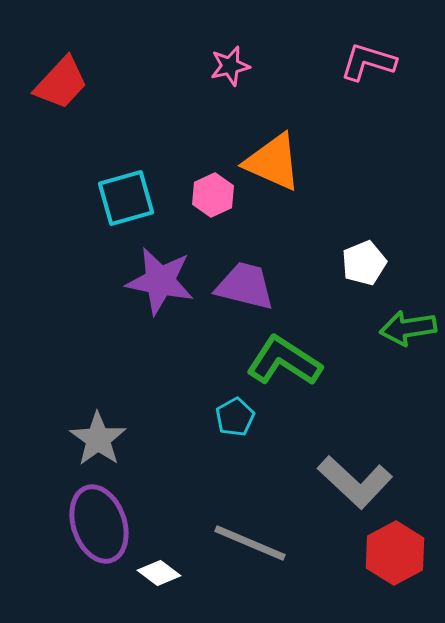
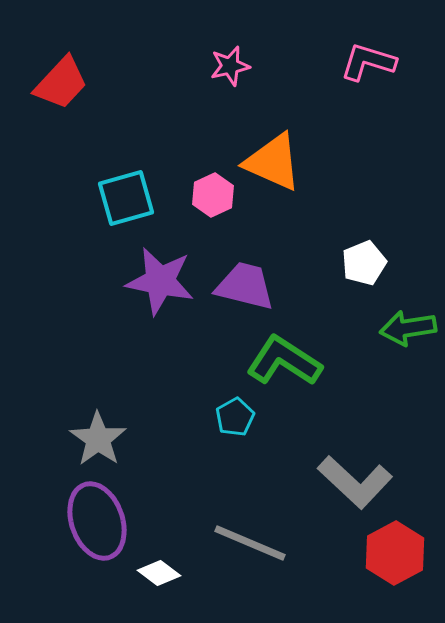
purple ellipse: moved 2 px left, 3 px up
